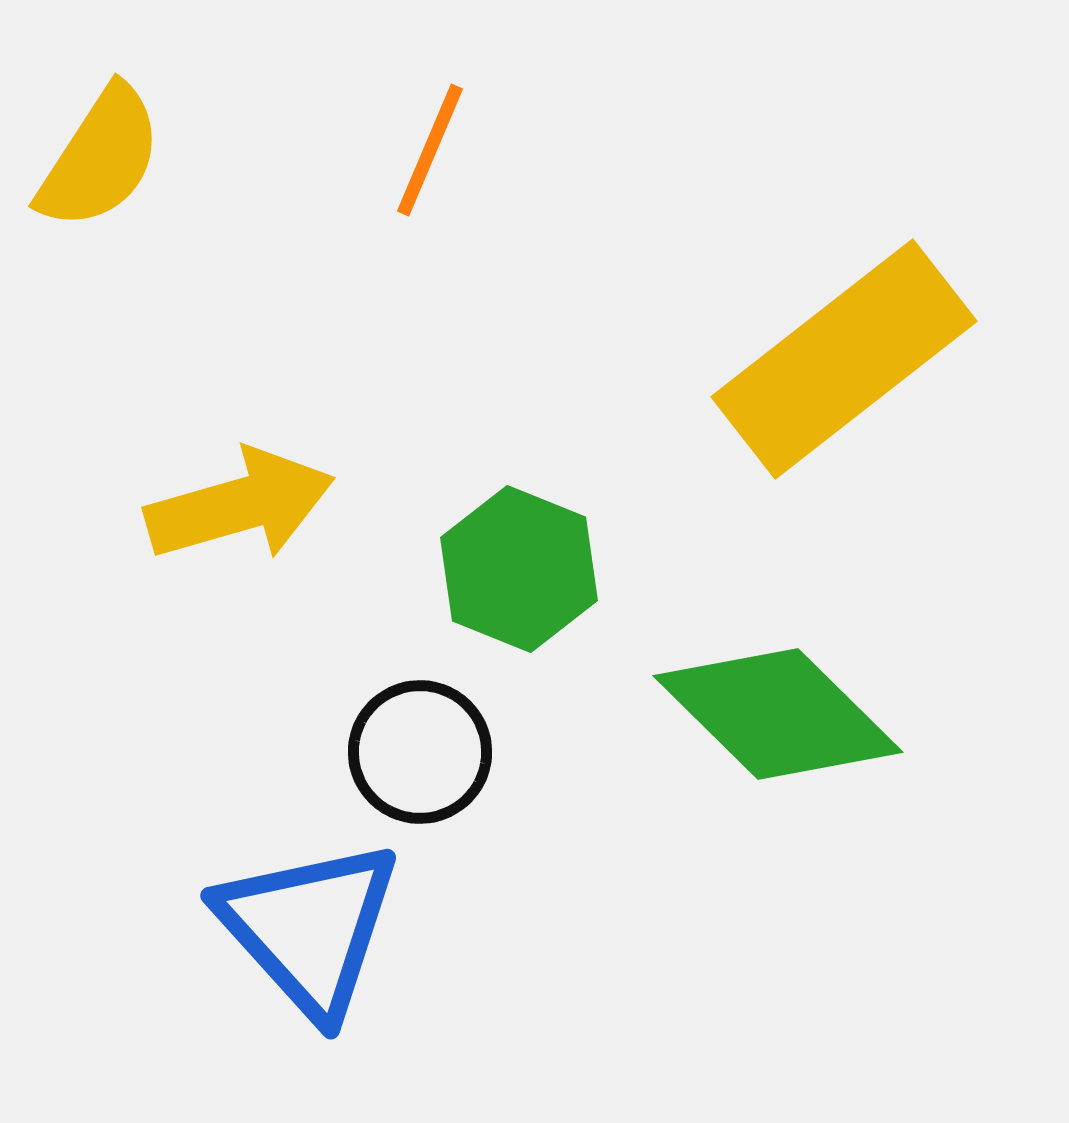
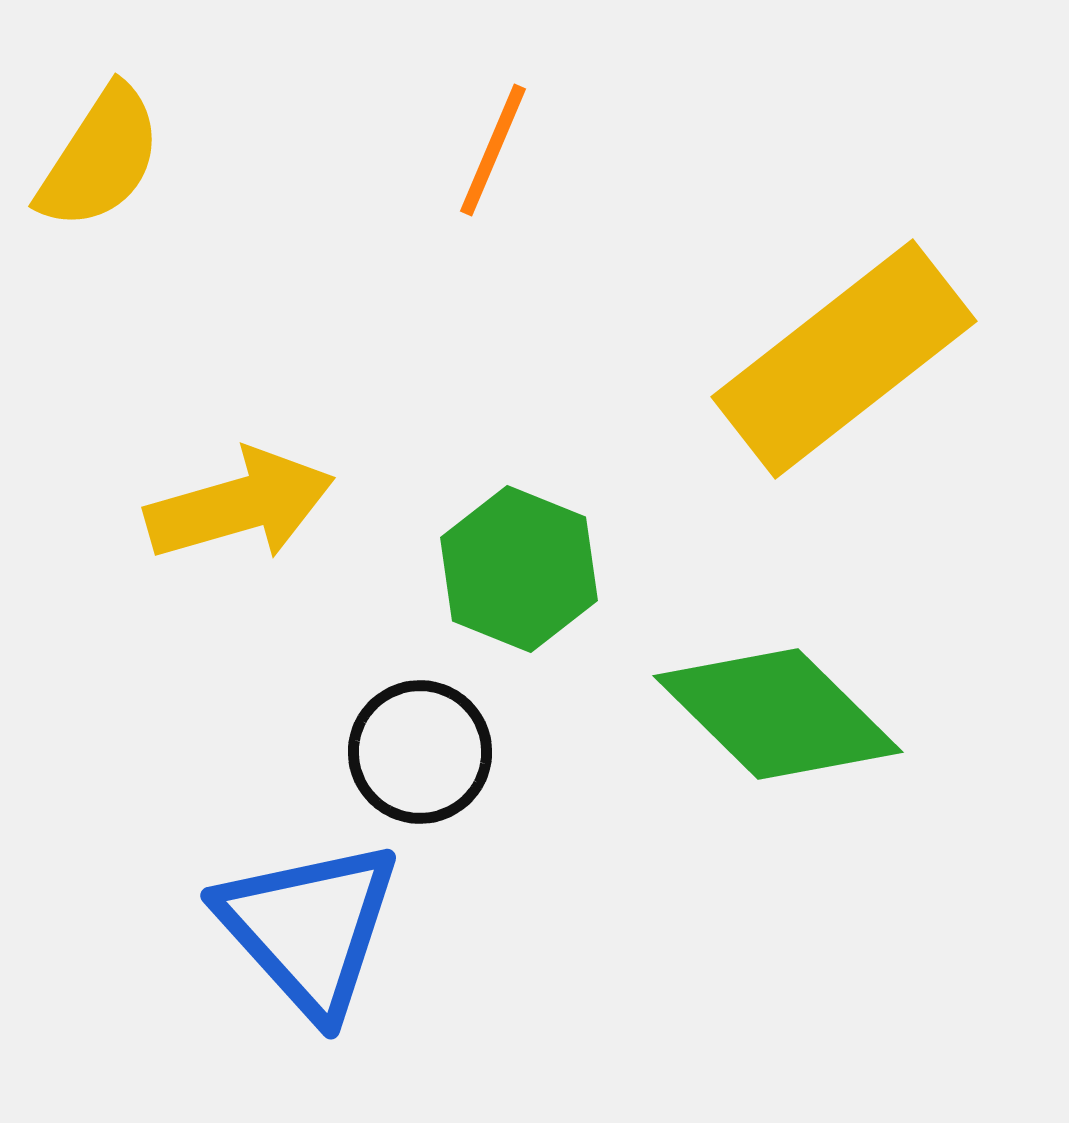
orange line: moved 63 px right
